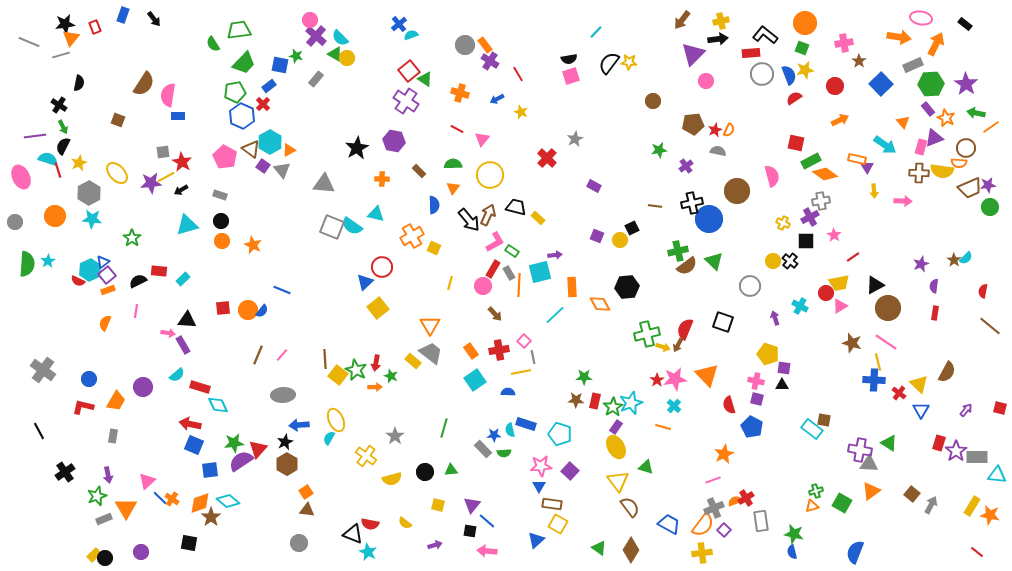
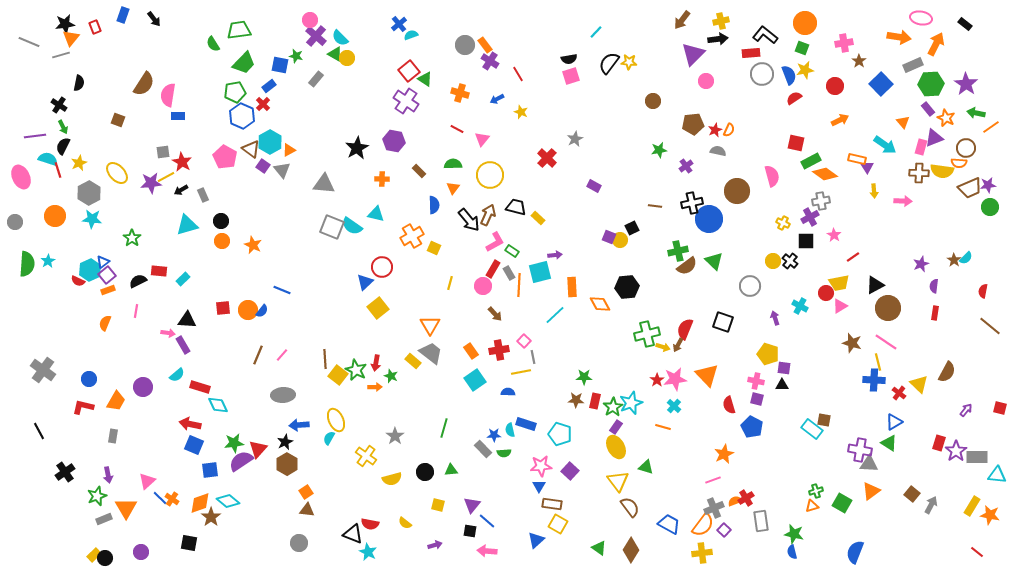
gray rectangle at (220, 195): moved 17 px left; rotated 48 degrees clockwise
purple square at (597, 236): moved 12 px right, 1 px down
blue triangle at (921, 410): moved 27 px left, 12 px down; rotated 30 degrees clockwise
